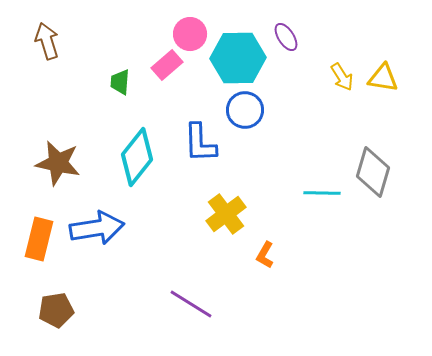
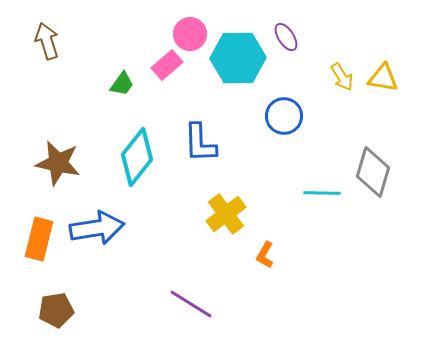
green trapezoid: moved 2 px right, 2 px down; rotated 148 degrees counterclockwise
blue circle: moved 39 px right, 6 px down
